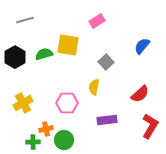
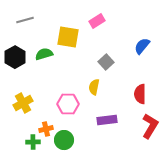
yellow square: moved 8 px up
red semicircle: rotated 132 degrees clockwise
pink hexagon: moved 1 px right, 1 px down
